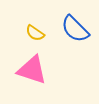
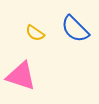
pink triangle: moved 11 px left, 6 px down
